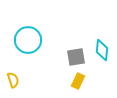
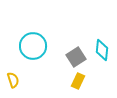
cyan circle: moved 5 px right, 6 px down
gray square: rotated 24 degrees counterclockwise
